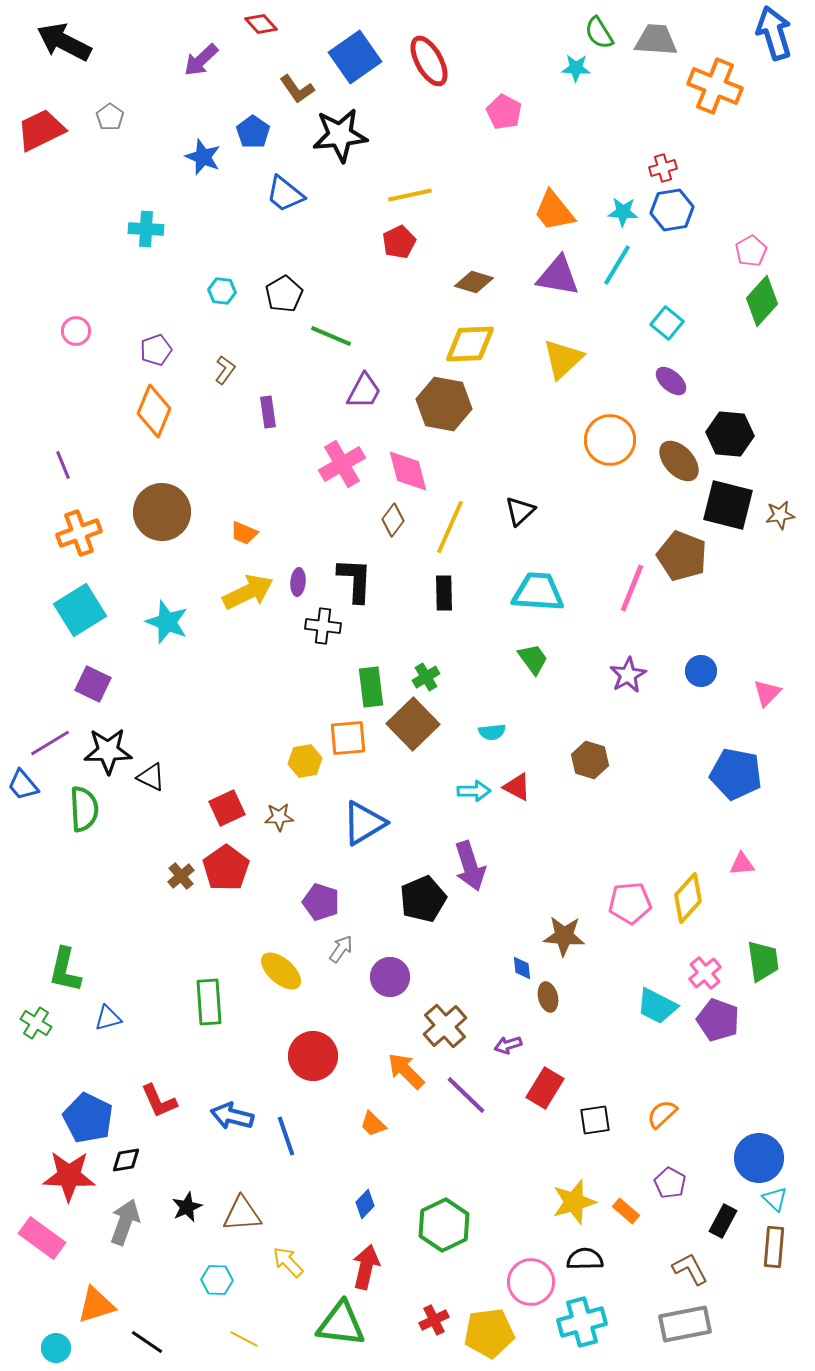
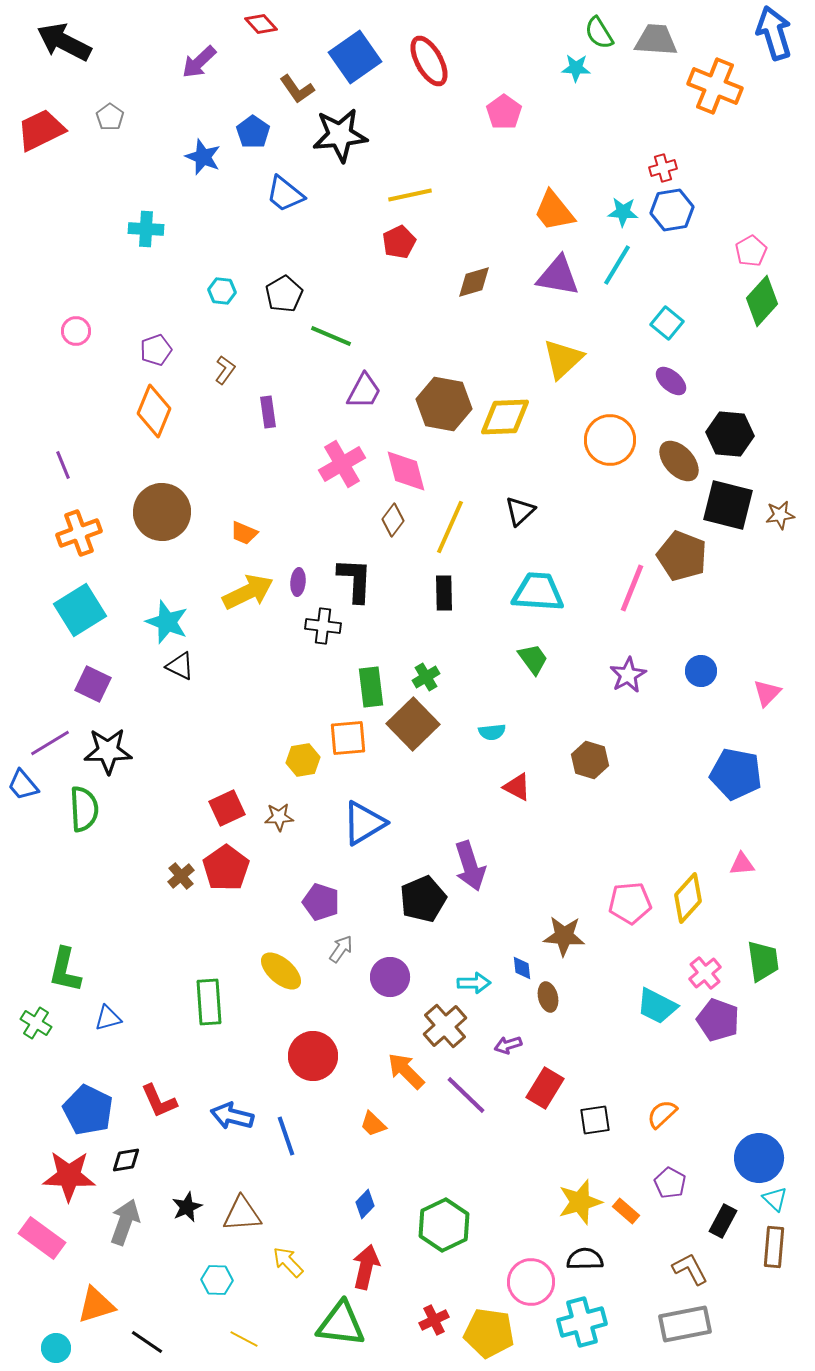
purple arrow at (201, 60): moved 2 px left, 2 px down
pink pentagon at (504, 112): rotated 8 degrees clockwise
brown diamond at (474, 282): rotated 33 degrees counterclockwise
yellow diamond at (470, 344): moved 35 px right, 73 px down
pink diamond at (408, 471): moved 2 px left
yellow hexagon at (305, 761): moved 2 px left, 1 px up
black triangle at (151, 777): moved 29 px right, 111 px up
cyan arrow at (474, 791): moved 192 px down
blue pentagon at (88, 1118): moved 8 px up
yellow star at (574, 1202): moved 6 px right
yellow pentagon at (489, 1333): rotated 15 degrees clockwise
